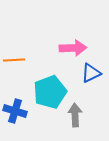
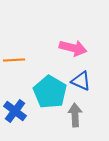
pink arrow: rotated 16 degrees clockwise
blue triangle: moved 10 px left, 8 px down; rotated 50 degrees clockwise
cyan pentagon: rotated 20 degrees counterclockwise
blue cross: rotated 20 degrees clockwise
